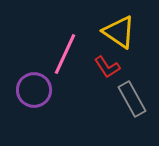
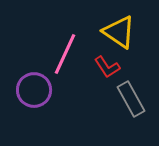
gray rectangle: moved 1 px left
